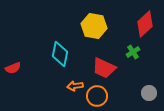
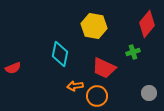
red diamond: moved 2 px right; rotated 8 degrees counterclockwise
green cross: rotated 16 degrees clockwise
